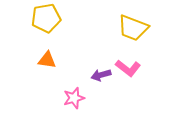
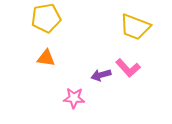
yellow trapezoid: moved 2 px right, 1 px up
orange triangle: moved 1 px left, 2 px up
pink L-shape: rotated 10 degrees clockwise
pink star: rotated 20 degrees clockwise
